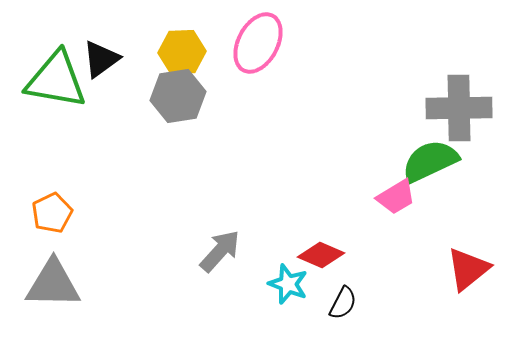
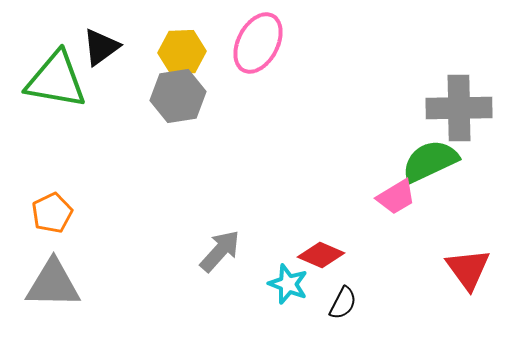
black triangle: moved 12 px up
red triangle: rotated 27 degrees counterclockwise
